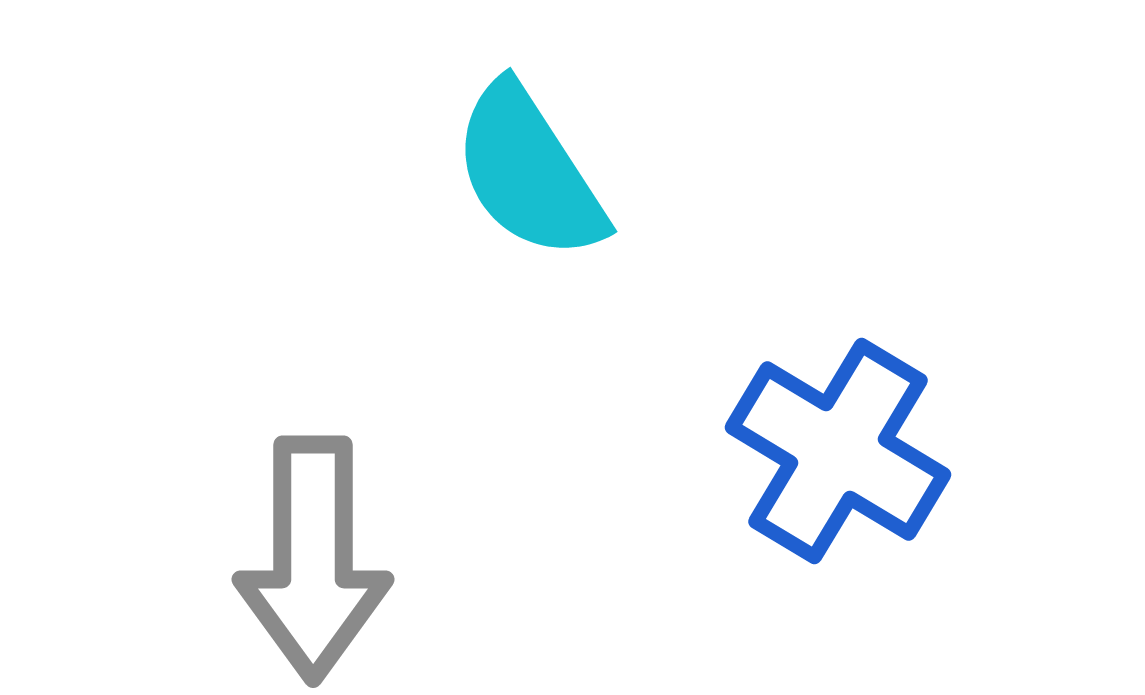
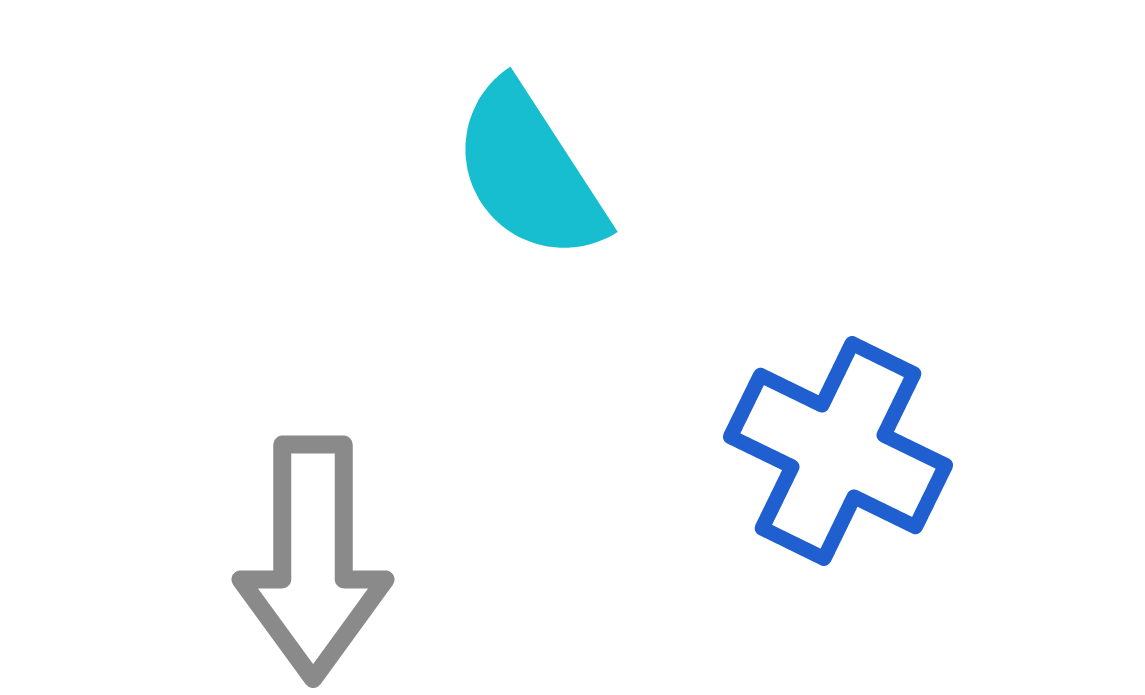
blue cross: rotated 5 degrees counterclockwise
